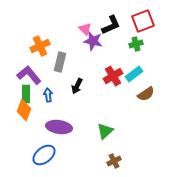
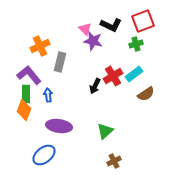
black L-shape: rotated 50 degrees clockwise
black arrow: moved 18 px right
purple ellipse: moved 1 px up
